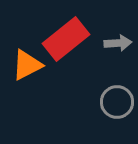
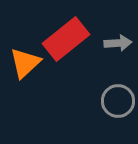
orange triangle: moved 2 px left, 2 px up; rotated 16 degrees counterclockwise
gray circle: moved 1 px right, 1 px up
